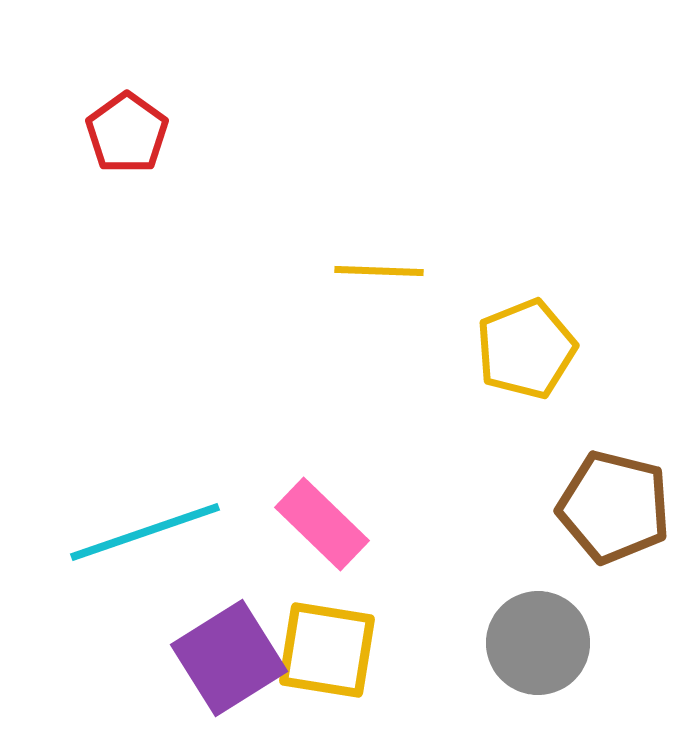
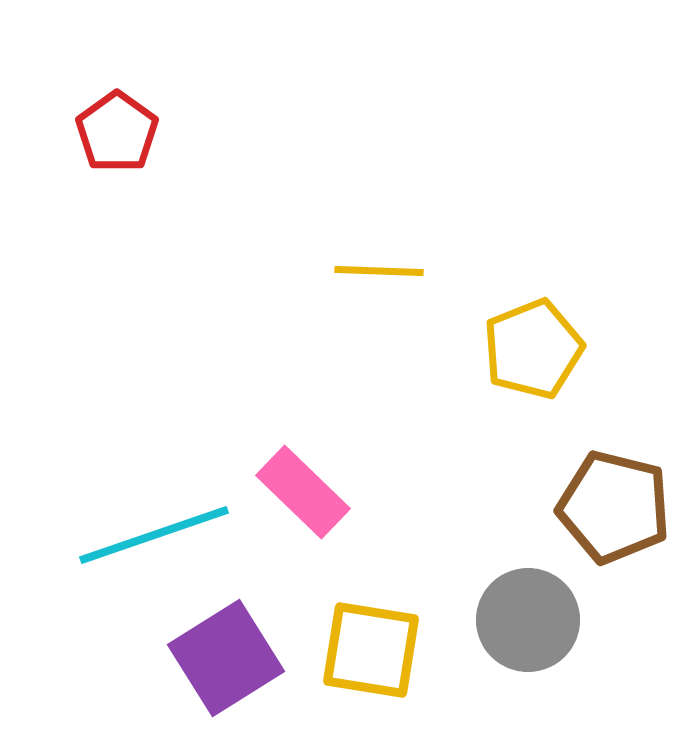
red pentagon: moved 10 px left, 1 px up
yellow pentagon: moved 7 px right
pink rectangle: moved 19 px left, 32 px up
cyan line: moved 9 px right, 3 px down
gray circle: moved 10 px left, 23 px up
yellow square: moved 44 px right
purple square: moved 3 px left
